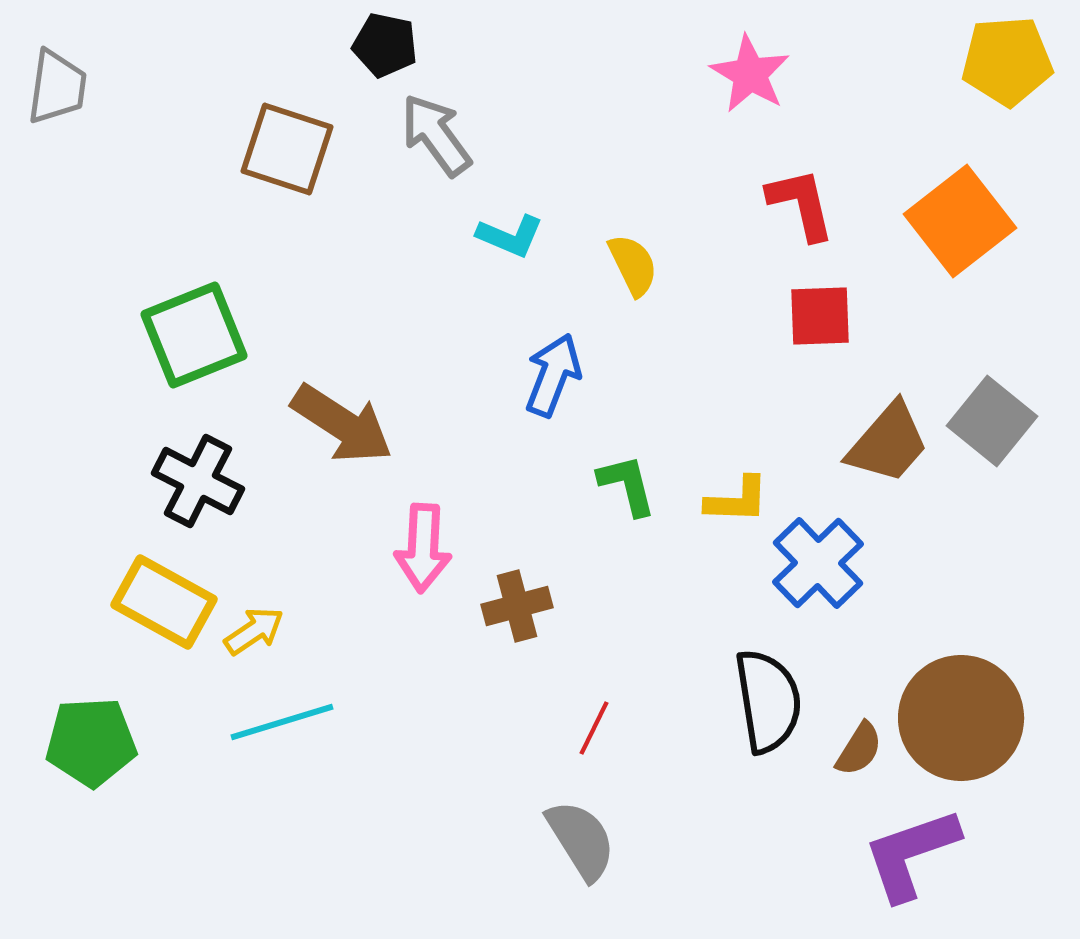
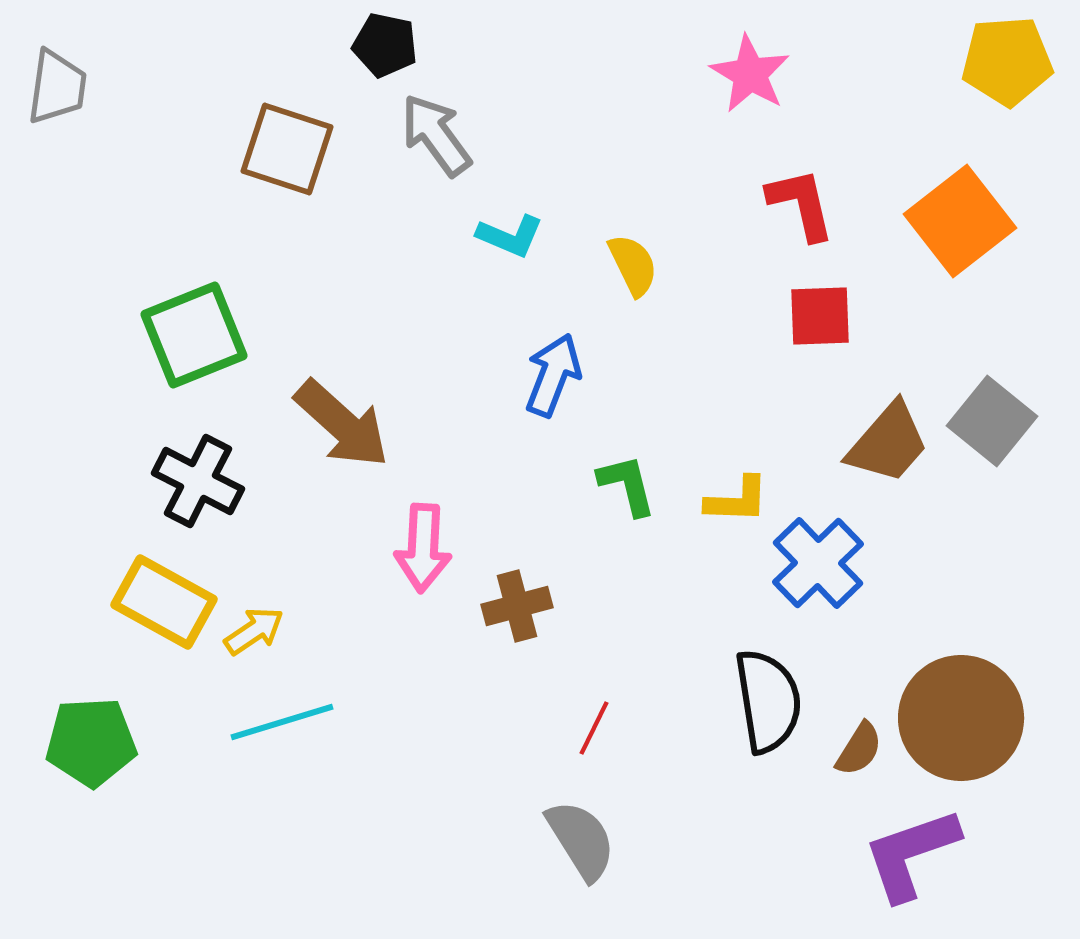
brown arrow: rotated 9 degrees clockwise
